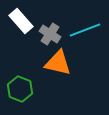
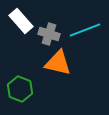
gray cross: moved 1 px left; rotated 15 degrees counterclockwise
